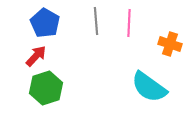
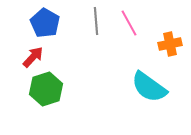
pink line: rotated 32 degrees counterclockwise
orange cross: rotated 30 degrees counterclockwise
red arrow: moved 3 px left, 1 px down
green hexagon: moved 1 px down
